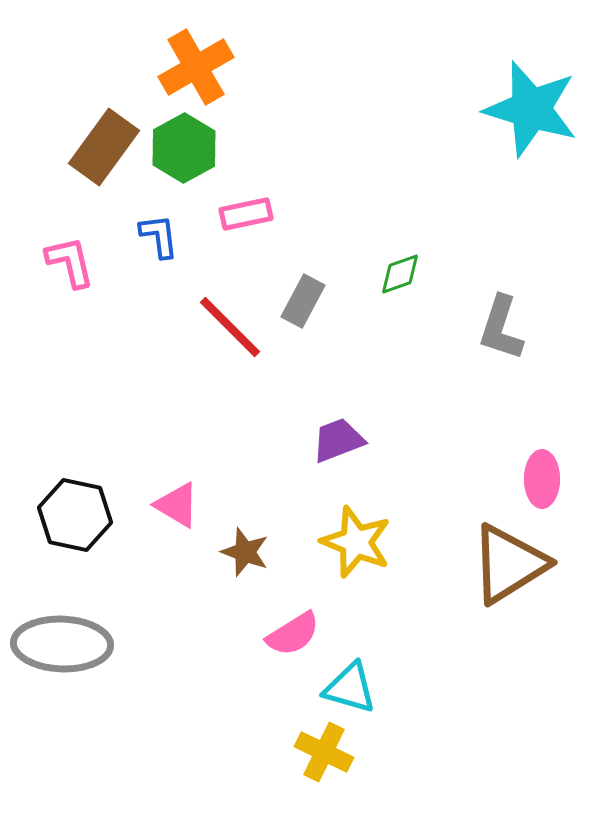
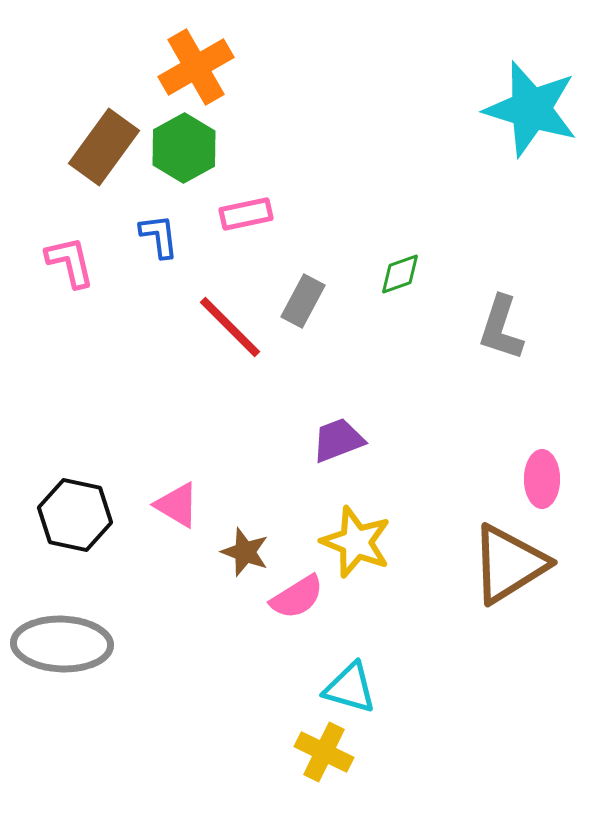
pink semicircle: moved 4 px right, 37 px up
